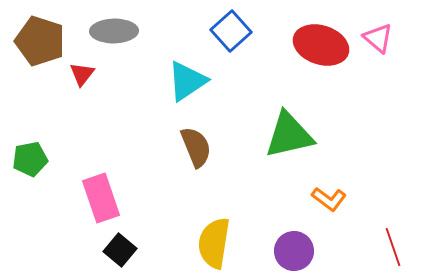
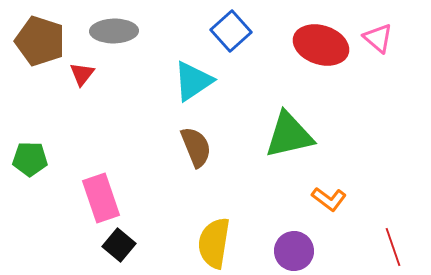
cyan triangle: moved 6 px right
green pentagon: rotated 12 degrees clockwise
black square: moved 1 px left, 5 px up
